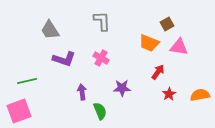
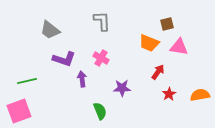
brown square: rotated 16 degrees clockwise
gray trapezoid: rotated 20 degrees counterclockwise
purple arrow: moved 13 px up
